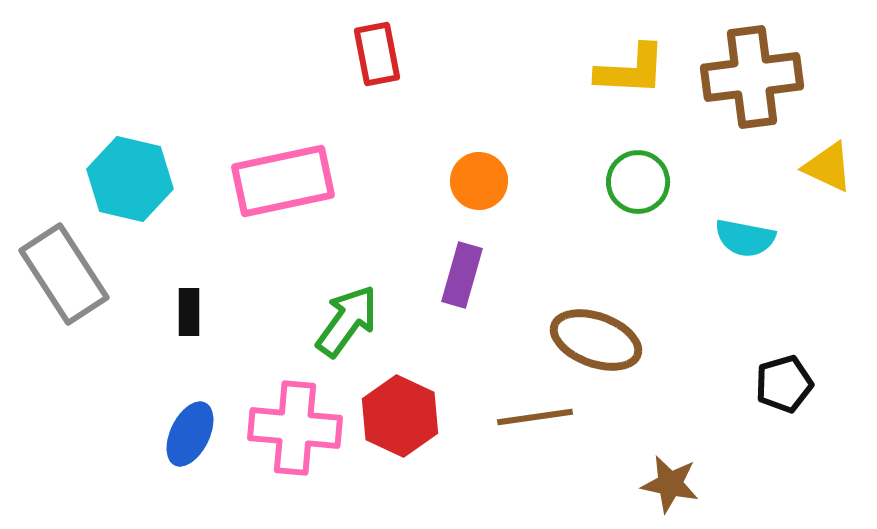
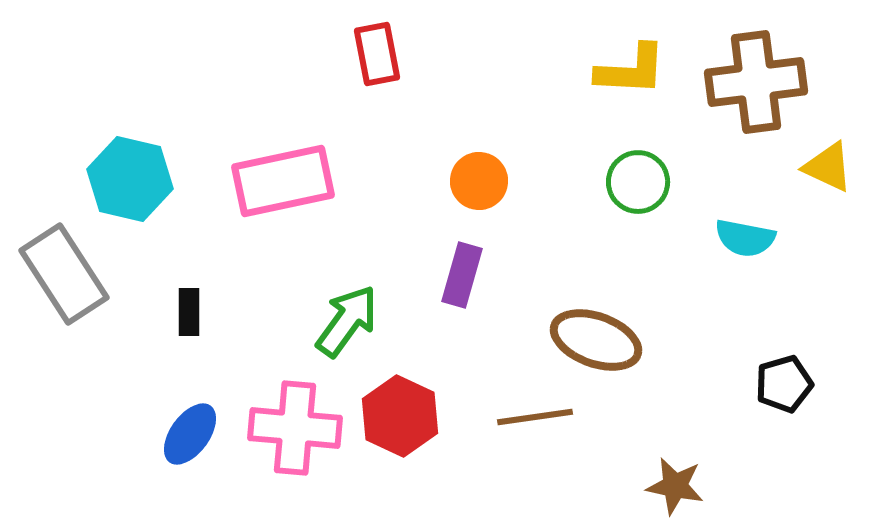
brown cross: moved 4 px right, 5 px down
blue ellipse: rotated 10 degrees clockwise
brown star: moved 5 px right, 2 px down
